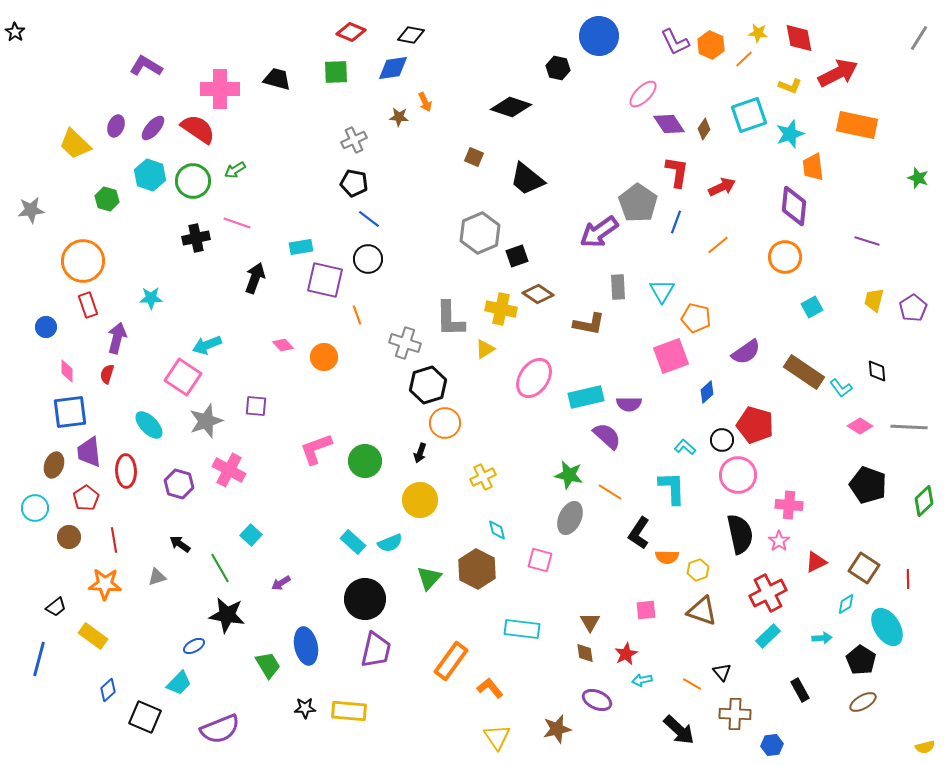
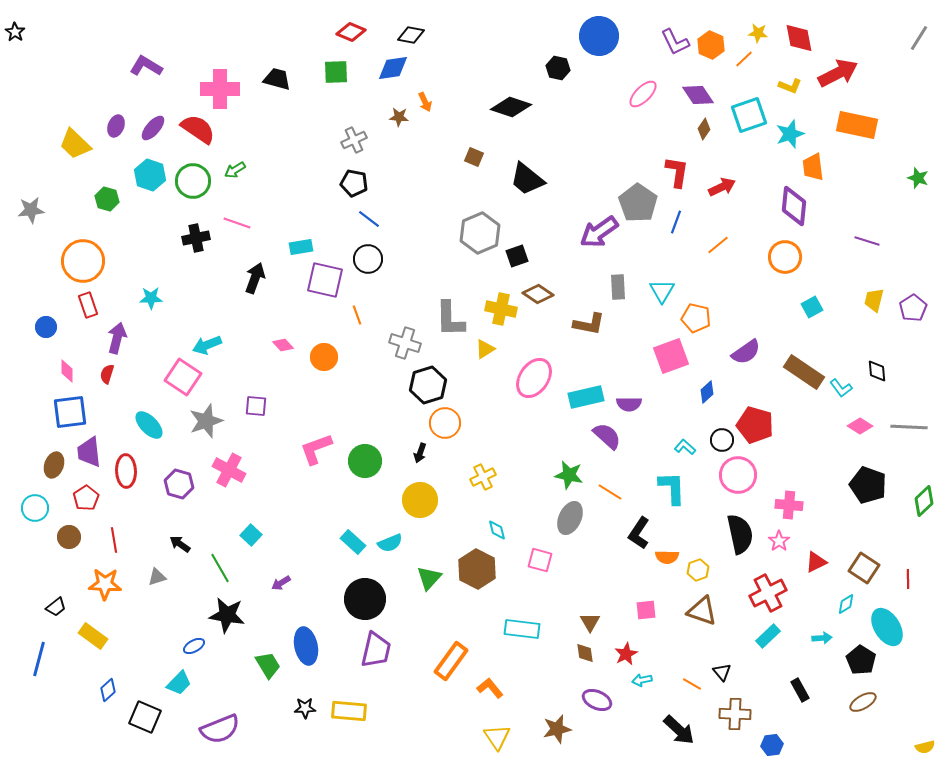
purple diamond at (669, 124): moved 29 px right, 29 px up
